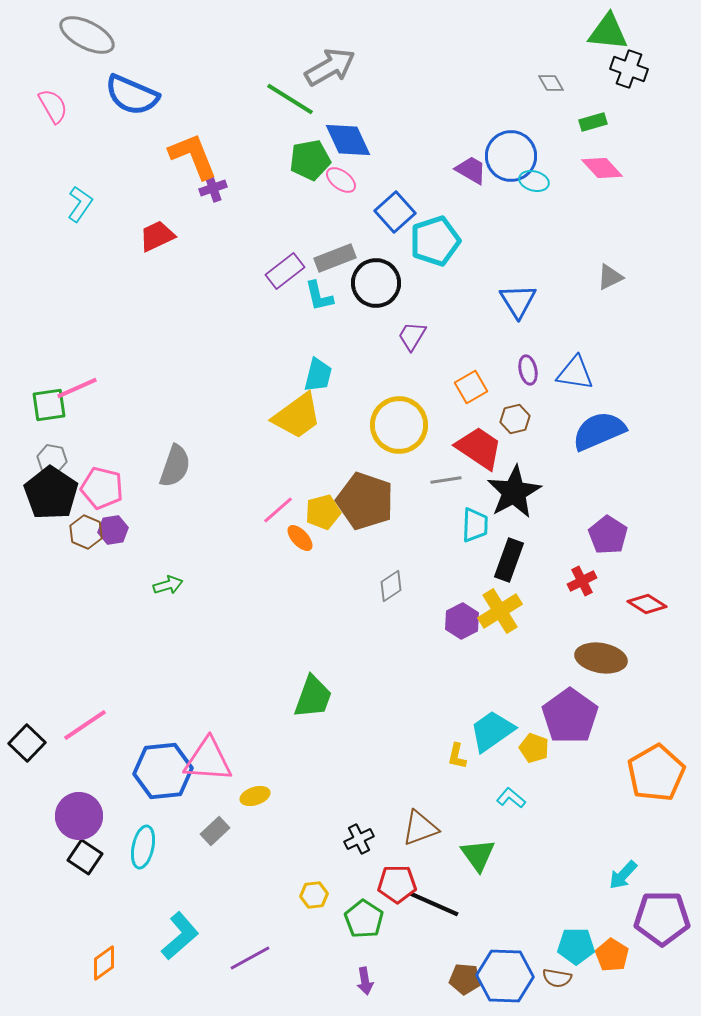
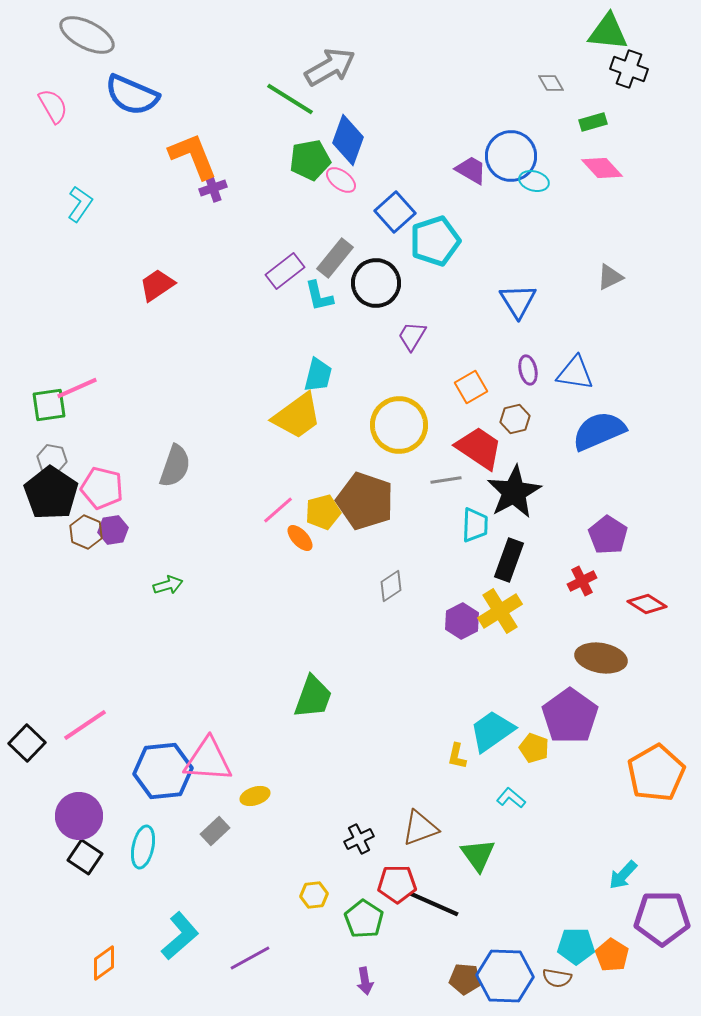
blue diamond at (348, 140): rotated 45 degrees clockwise
red trapezoid at (157, 236): moved 49 px down; rotated 9 degrees counterclockwise
gray rectangle at (335, 258): rotated 30 degrees counterclockwise
